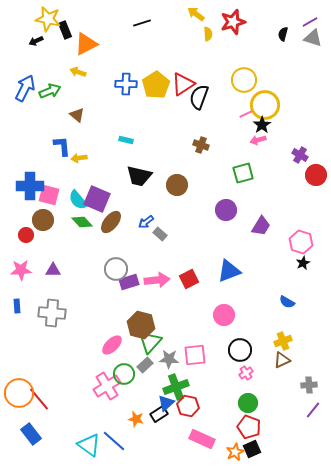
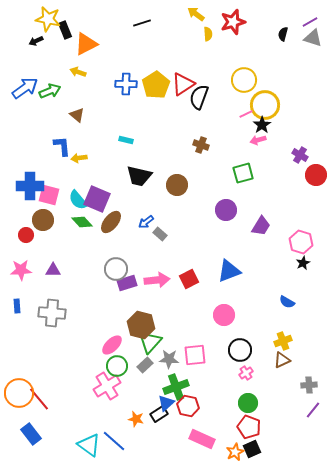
blue arrow at (25, 88): rotated 28 degrees clockwise
purple rectangle at (129, 282): moved 2 px left, 1 px down
green circle at (124, 374): moved 7 px left, 8 px up
